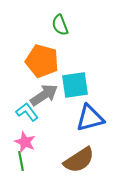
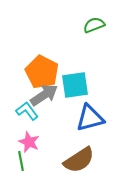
green semicircle: moved 34 px right; rotated 90 degrees clockwise
orange pentagon: moved 11 px down; rotated 12 degrees clockwise
cyan L-shape: moved 1 px up
pink star: moved 4 px right
